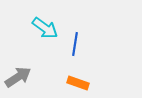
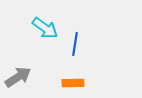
orange rectangle: moved 5 px left; rotated 20 degrees counterclockwise
